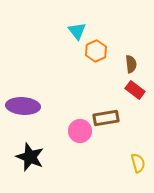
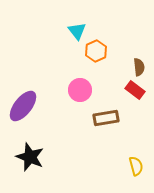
brown semicircle: moved 8 px right, 3 px down
purple ellipse: rotated 56 degrees counterclockwise
pink circle: moved 41 px up
yellow semicircle: moved 2 px left, 3 px down
